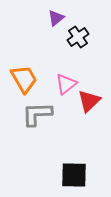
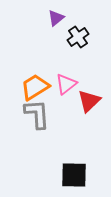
orange trapezoid: moved 11 px right, 8 px down; rotated 92 degrees counterclockwise
gray L-shape: rotated 88 degrees clockwise
